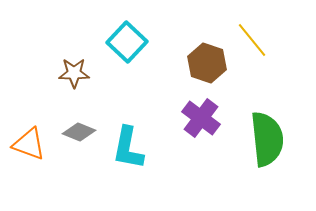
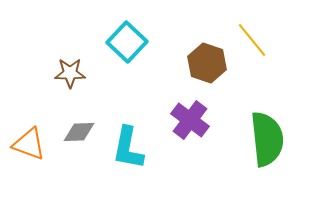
brown star: moved 4 px left
purple cross: moved 11 px left, 2 px down
gray diamond: rotated 24 degrees counterclockwise
